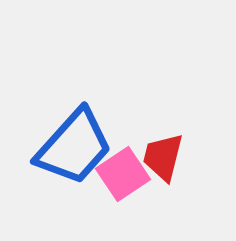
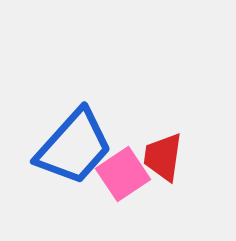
red trapezoid: rotated 6 degrees counterclockwise
